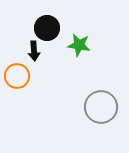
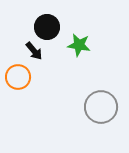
black circle: moved 1 px up
black arrow: rotated 36 degrees counterclockwise
orange circle: moved 1 px right, 1 px down
